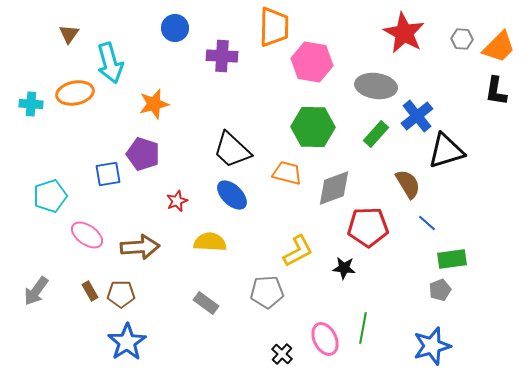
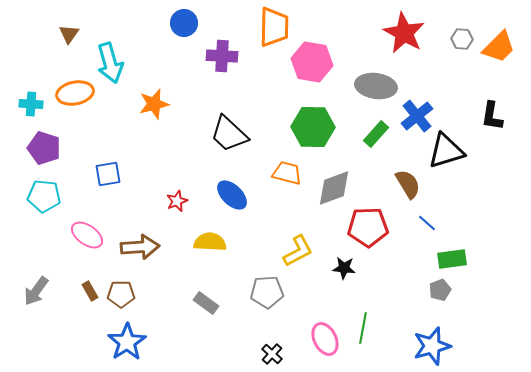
blue circle at (175, 28): moved 9 px right, 5 px up
black L-shape at (496, 91): moved 4 px left, 25 px down
black trapezoid at (232, 150): moved 3 px left, 16 px up
purple pentagon at (143, 154): moved 99 px left, 6 px up
cyan pentagon at (50, 196): moved 6 px left; rotated 24 degrees clockwise
black cross at (282, 354): moved 10 px left
